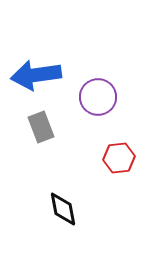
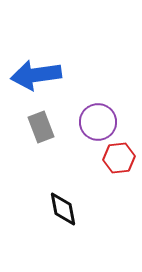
purple circle: moved 25 px down
